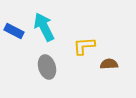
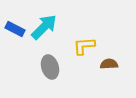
cyan arrow: rotated 72 degrees clockwise
blue rectangle: moved 1 px right, 2 px up
gray ellipse: moved 3 px right
